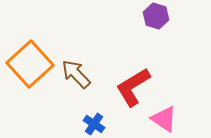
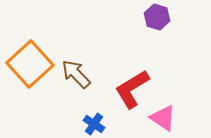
purple hexagon: moved 1 px right, 1 px down
red L-shape: moved 1 px left, 2 px down
pink triangle: moved 1 px left, 1 px up
